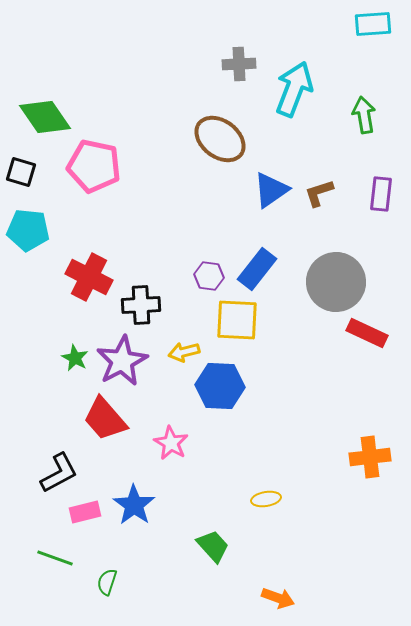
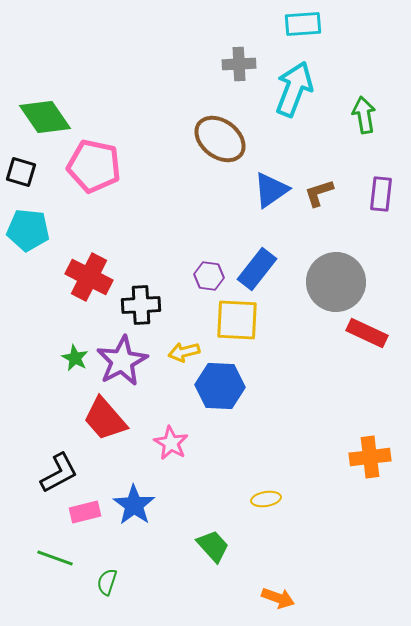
cyan rectangle: moved 70 px left
